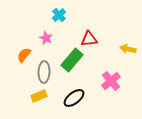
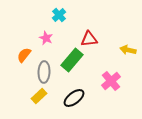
yellow arrow: moved 1 px down
yellow rectangle: rotated 21 degrees counterclockwise
